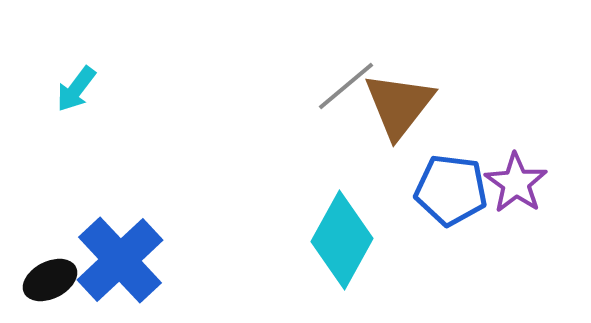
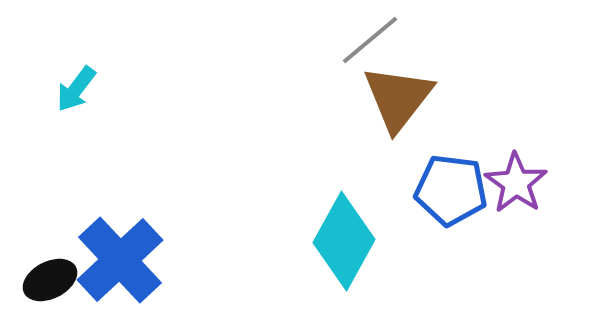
gray line: moved 24 px right, 46 px up
brown triangle: moved 1 px left, 7 px up
cyan diamond: moved 2 px right, 1 px down
